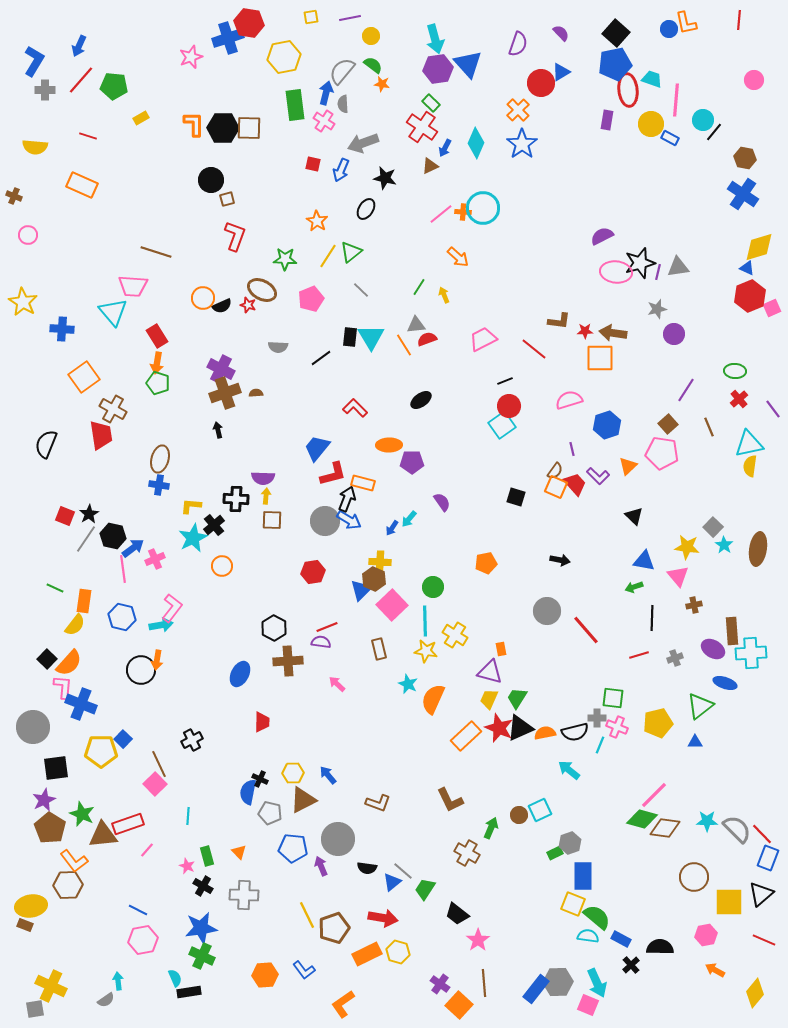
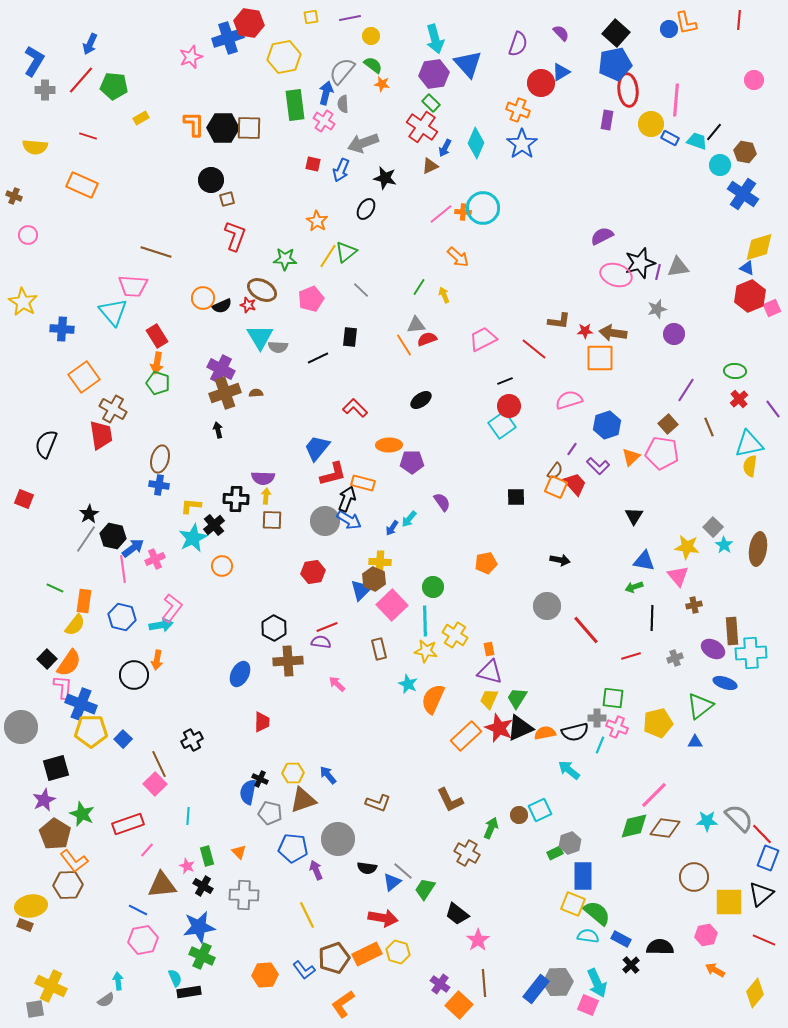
blue arrow at (79, 46): moved 11 px right, 2 px up
purple hexagon at (438, 69): moved 4 px left, 5 px down
cyan trapezoid at (652, 79): moved 45 px right, 62 px down
orange cross at (518, 110): rotated 25 degrees counterclockwise
cyan circle at (703, 120): moved 17 px right, 45 px down
brown hexagon at (745, 158): moved 6 px up
green triangle at (351, 252): moved 5 px left
pink ellipse at (616, 272): moved 3 px down; rotated 12 degrees clockwise
cyan triangle at (371, 337): moved 111 px left
black line at (321, 358): moved 3 px left; rotated 10 degrees clockwise
purple line at (572, 449): rotated 48 degrees clockwise
orange triangle at (628, 466): moved 3 px right, 9 px up
purple L-shape at (598, 476): moved 10 px up
black square at (516, 497): rotated 18 degrees counterclockwise
red square at (65, 516): moved 41 px left, 17 px up
black triangle at (634, 516): rotated 18 degrees clockwise
gray circle at (547, 611): moved 5 px up
orange rectangle at (501, 649): moved 12 px left
red line at (639, 655): moved 8 px left, 1 px down
orange semicircle at (69, 663): rotated 8 degrees counterclockwise
black circle at (141, 670): moved 7 px left, 5 px down
gray circle at (33, 727): moved 12 px left
yellow pentagon at (101, 751): moved 10 px left, 20 px up
black square at (56, 768): rotated 8 degrees counterclockwise
brown triangle at (303, 800): rotated 8 degrees clockwise
green diamond at (642, 819): moved 8 px left, 7 px down; rotated 28 degrees counterclockwise
brown pentagon at (50, 828): moved 5 px right, 6 px down
gray semicircle at (737, 829): moved 2 px right, 11 px up
brown triangle at (103, 835): moved 59 px right, 50 px down
purple arrow at (321, 866): moved 5 px left, 4 px down
green semicircle at (597, 917): moved 4 px up
blue star at (201, 928): moved 2 px left, 1 px up
brown pentagon at (334, 928): moved 30 px down
